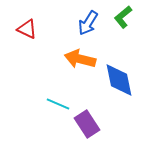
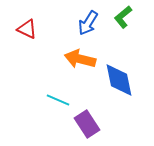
cyan line: moved 4 px up
